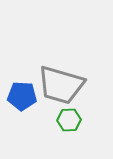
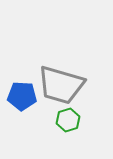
green hexagon: moved 1 px left; rotated 15 degrees counterclockwise
